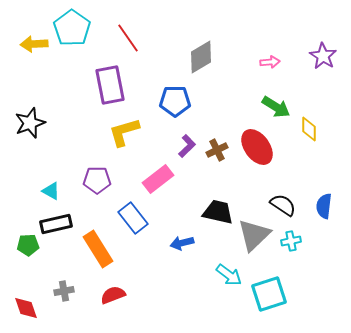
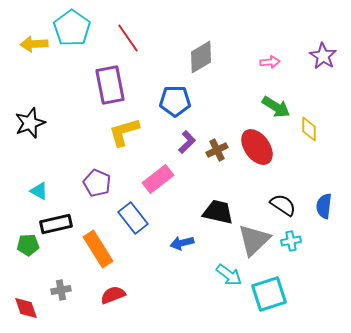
purple L-shape: moved 4 px up
purple pentagon: moved 3 px down; rotated 24 degrees clockwise
cyan triangle: moved 12 px left
gray triangle: moved 5 px down
gray cross: moved 3 px left, 1 px up
